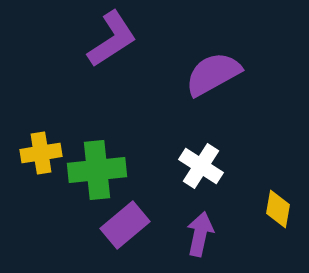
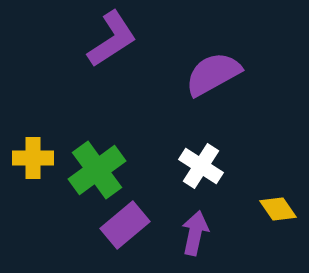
yellow cross: moved 8 px left, 5 px down; rotated 9 degrees clockwise
green cross: rotated 30 degrees counterclockwise
yellow diamond: rotated 45 degrees counterclockwise
purple arrow: moved 5 px left, 1 px up
